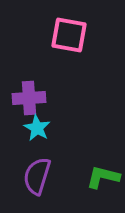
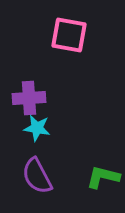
cyan star: rotated 20 degrees counterclockwise
purple semicircle: rotated 45 degrees counterclockwise
